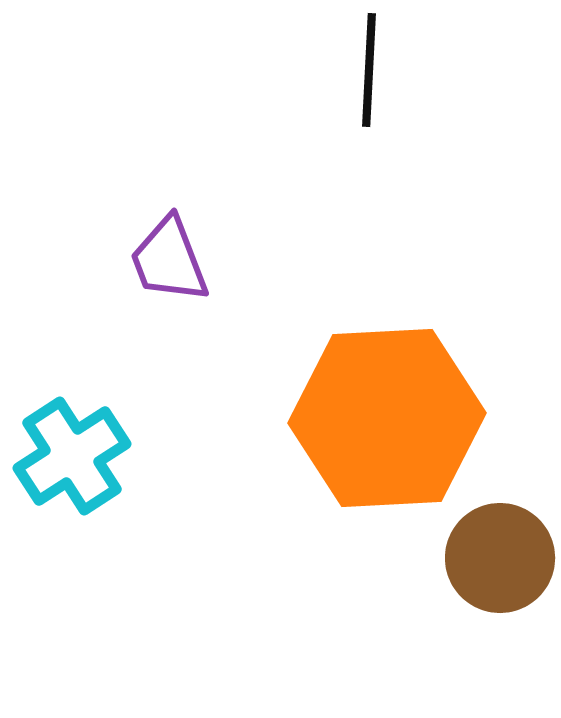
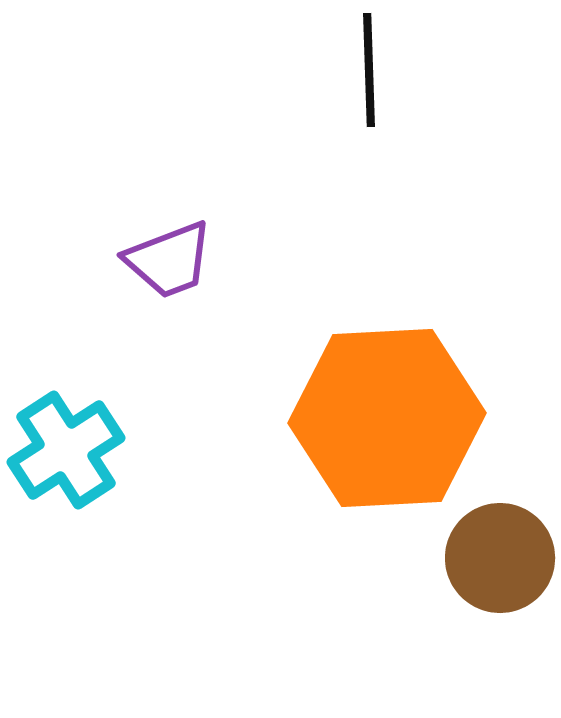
black line: rotated 5 degrees counterclockwise
purple trapezoid: rotated 90 degrees counterclockwise
cyan cross: moved 6 px left, 6 px up
